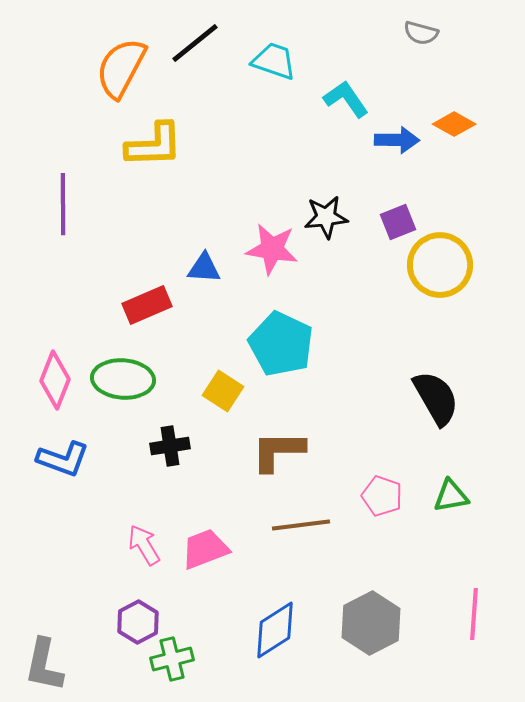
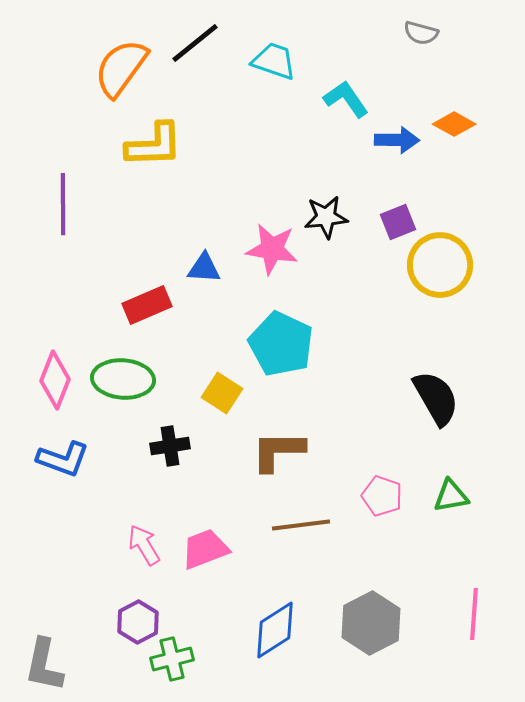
orange semicircle: rotated 8 degrees clockwise
yellow square: moved 1 px left, 2 px down
